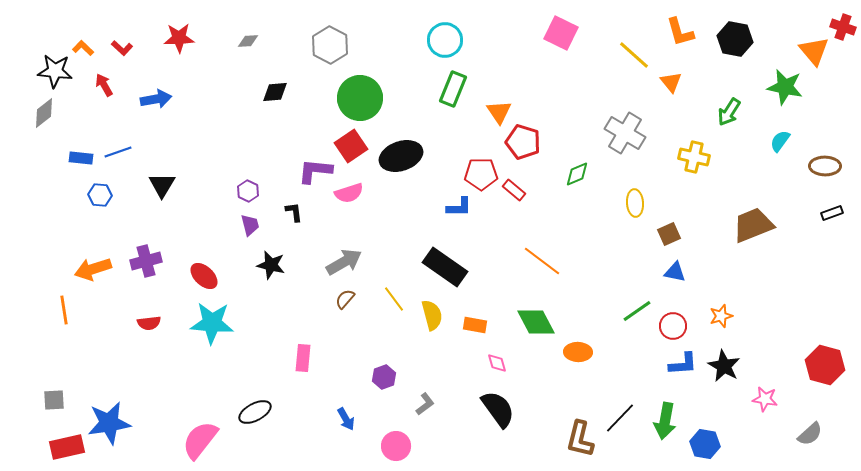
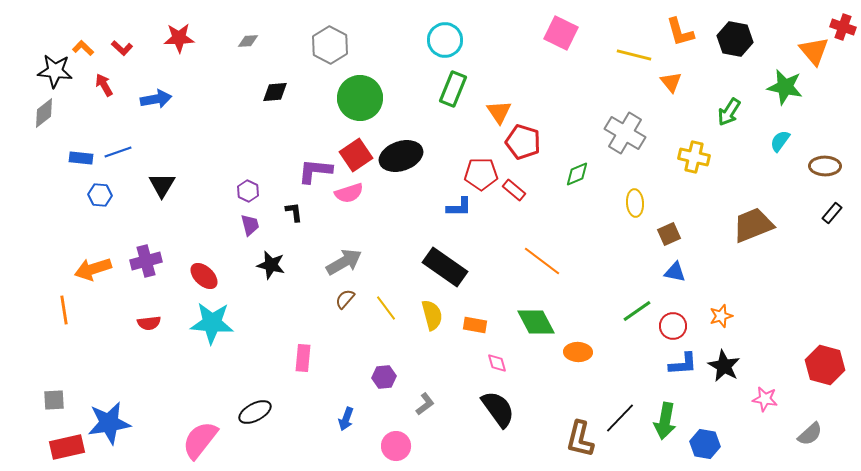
yellow line at (634, 55): rotated 28 degrees counterclockwise
red square at (351, 146): moved 5 px right, 9 px down
black rectangle at (832, 213): rotated 30 degrees counterclockwise
yellow line at (394, 299): moved 8 px left, 9 px down
purple hexagon at (384, 377): rotated 15 degrees clockwise
blue arrow at (346, 419): rotated 50 degrees clockwise
